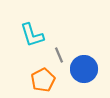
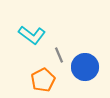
cyan L-shape: rotated 36 degrees counterclockwise
blue circle: moved 1 px right, 2 px up
